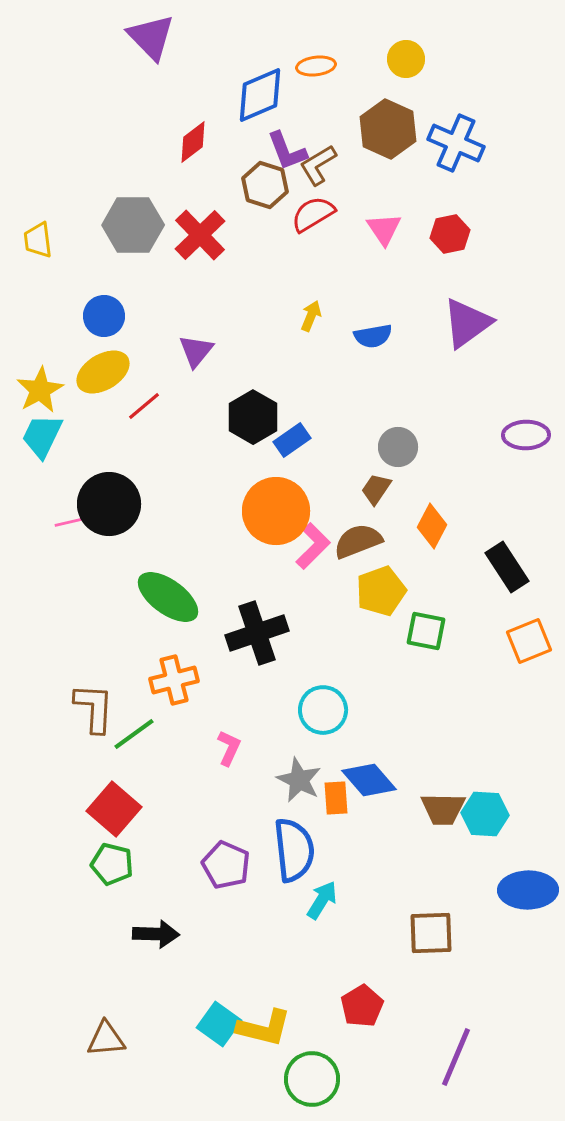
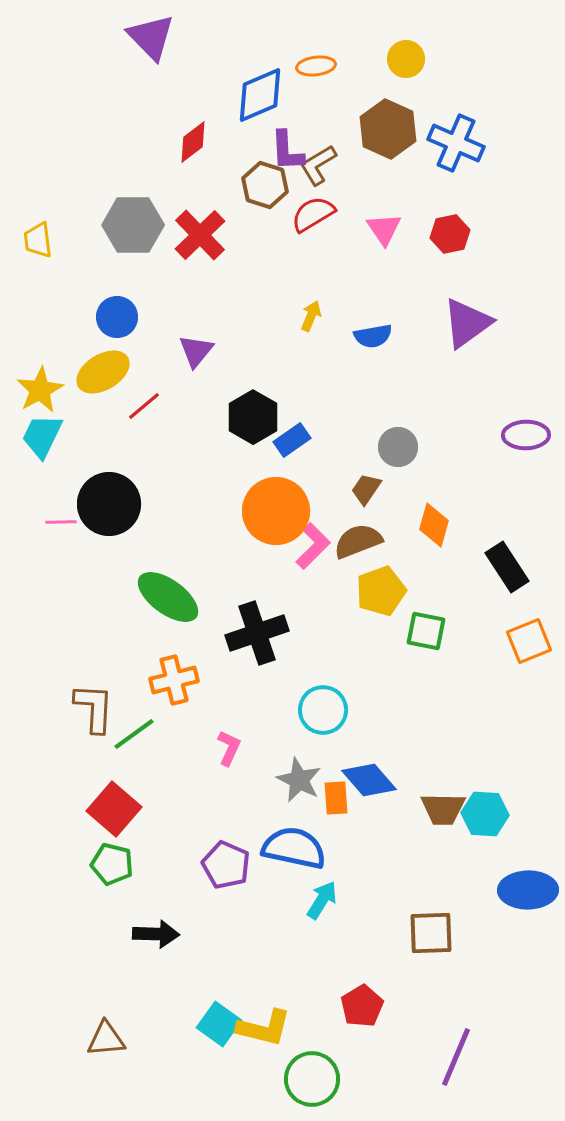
purple L-shape at (287, 151): rotated 18 degrees clockwise
blue circle at (104, 316): moved 13 px right, 1 px down
brown trapezoid at (376, 489): moved 10 px left
pink line at (70, 522): moved 9 px left; rotated 12 degrees clockwise
orange diamond at (432, 526): moved 2 px right, 1 px up; rotated 12 degrees counterclockwise
blue semicircle at (294, 850): moved 2 px up; rotated 72 degrees counterclockwise
